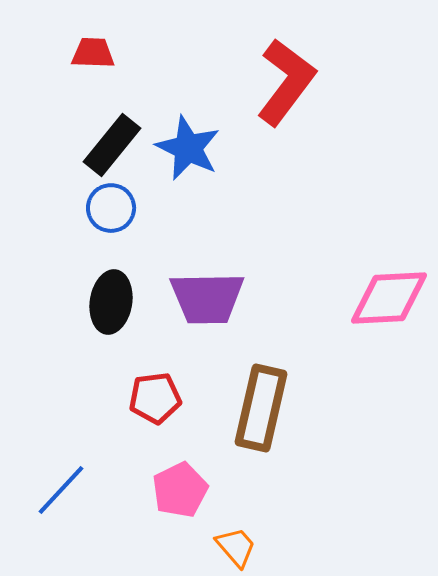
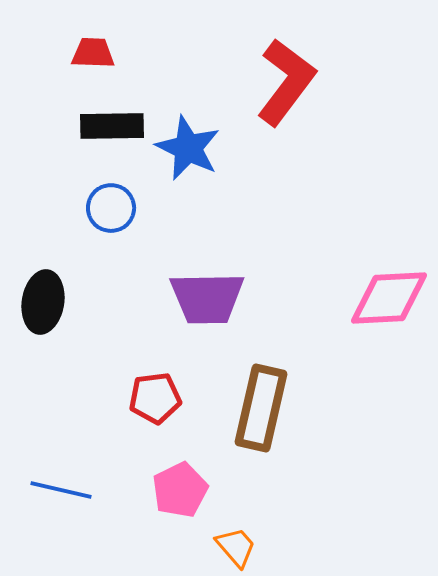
black rectangle: moved 19 px up; rotated 50 degrees clockwise
black ellipse: moved 68 px left
blue line: rotated 60 degrees clockwise
